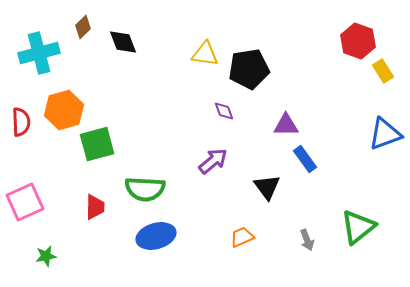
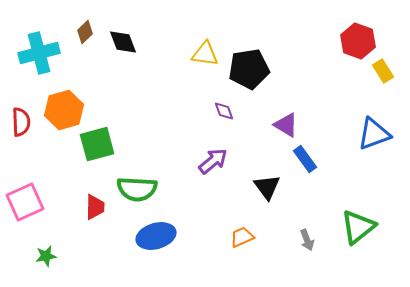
brown diamond: moved 2 px right, 5 px down
purple triangle: rotated 32 degrees clockwise
blue triangle: moved 11 px left
green semicircle: moved 8 px left
